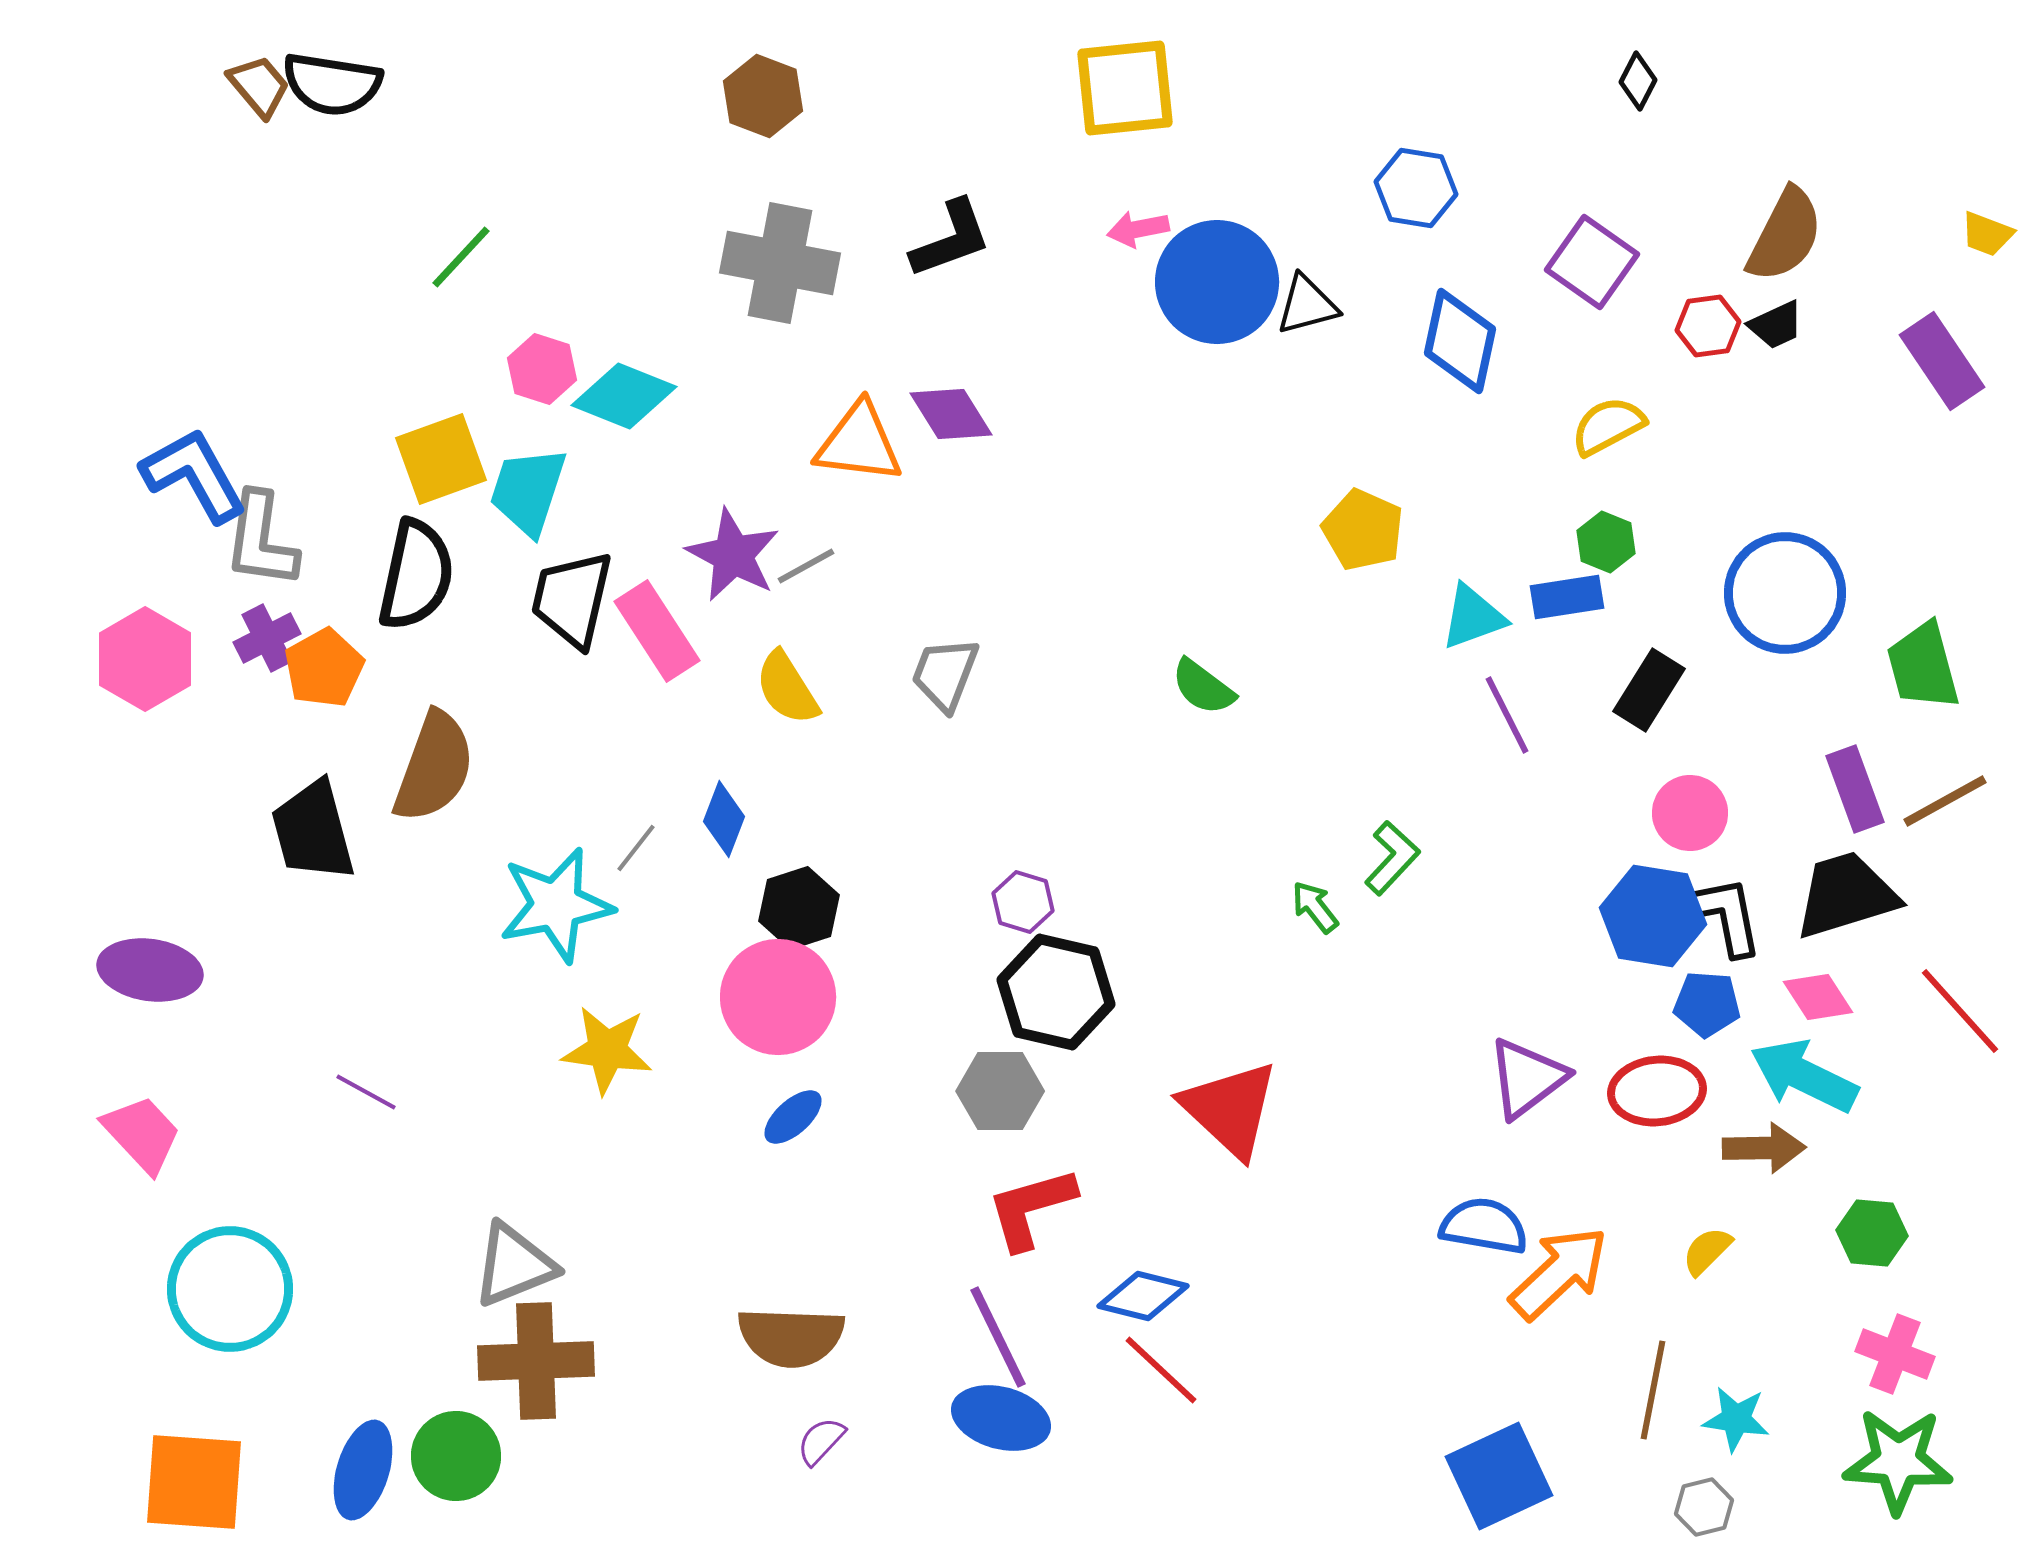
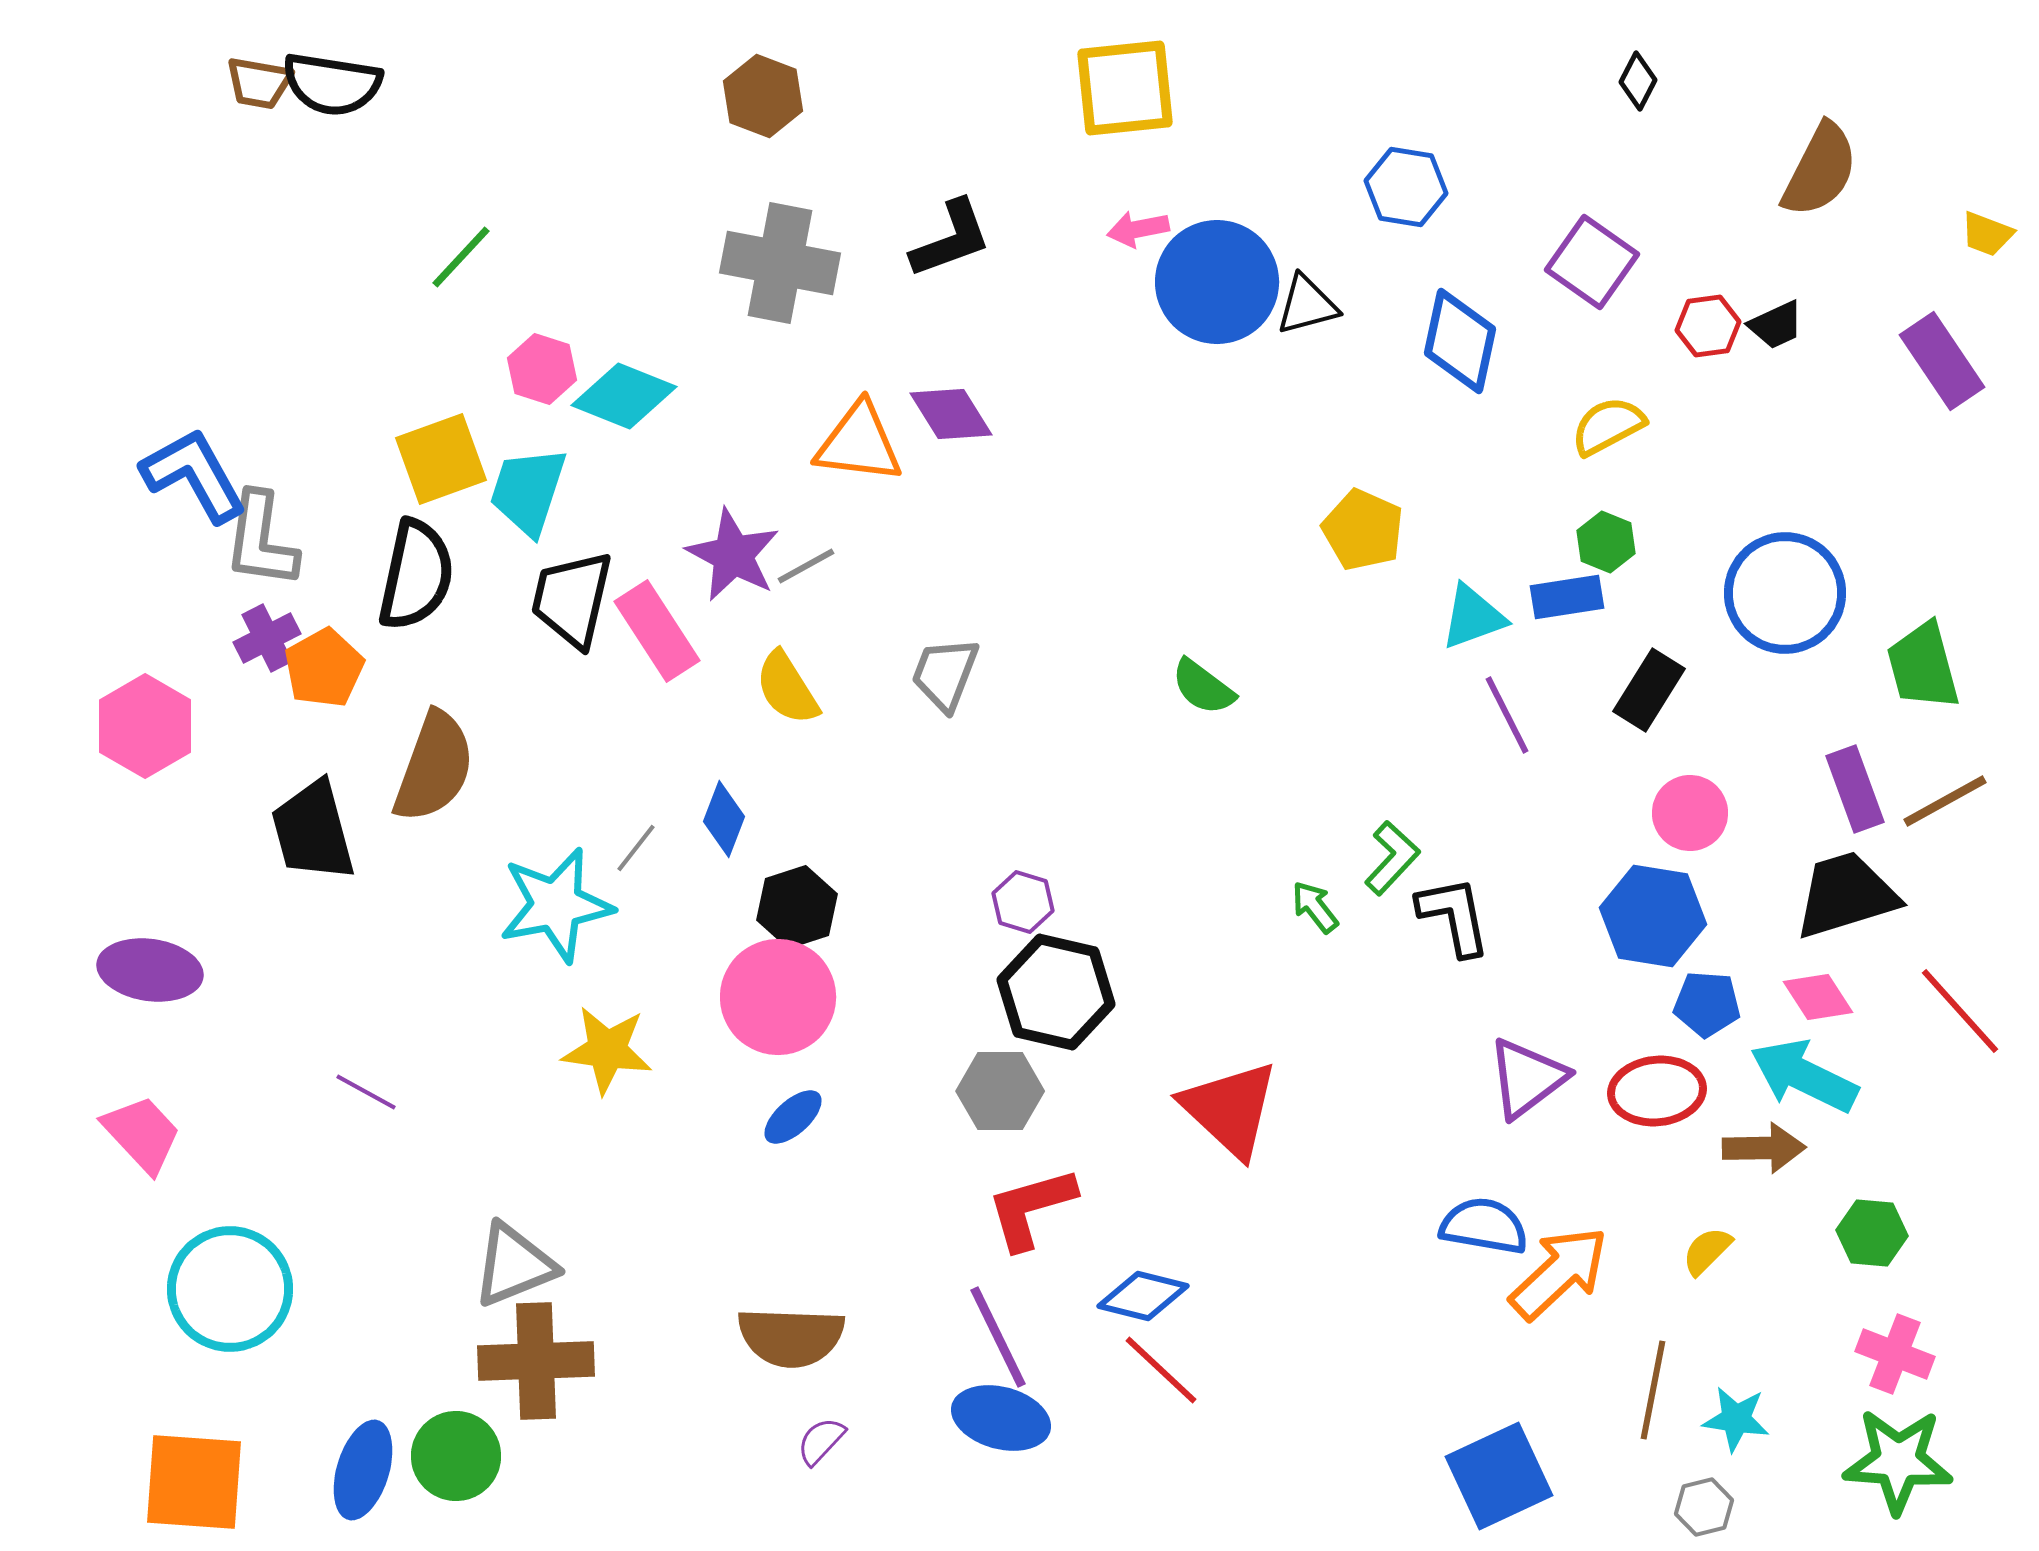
brown trapezoid at (259, 86): moved 3 px up; rotated 140 degrees clockwise
blue hexagon at (1416, 188): moved 10 px left, 1 px up
brown semicircle at (1785, 235): moved 35 px right, 65 px up
pink hexagon at (145, 659): moved 67 px down
black hexagon at (799, 908): moved 2 px left, 1 px up
black L-shape at (1726, 916): moved 272 px left
